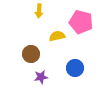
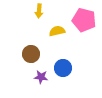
pink pentagon: moved 3 px right, 2 px up
yellow semicircle: moved 5 px up
blue circle: moved 12 px left
purple star: rotated 16 degrees clockwise
